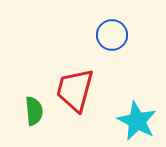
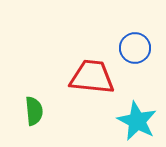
blue circle: moved 23 px right, 13 px down
red trapezoid: moved 17 px right, 13 px up; rotated 81 degrees clockwise
